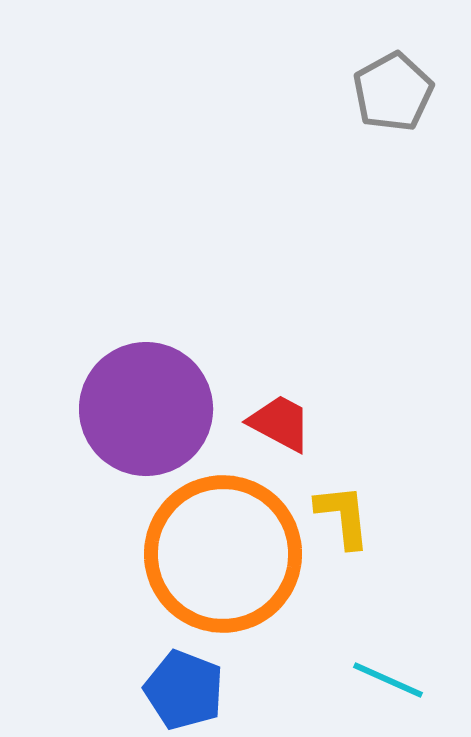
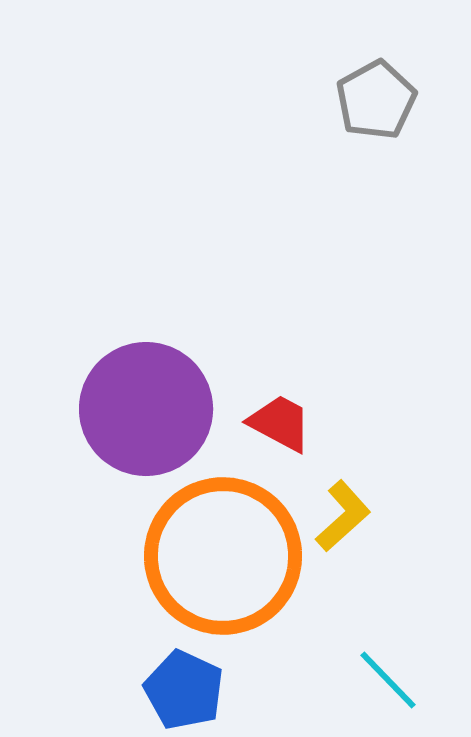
gray pentagon: moved 17 px left, 8 px down
yellow L-shape: rotated 54 degrees clockwise
orange circle: moved 2 px down
cyan line: rotated 22 degrees clockwise
blue pentagon: rotated 4 degrees clockwise
